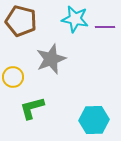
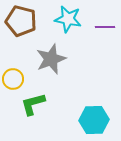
cyan star: moved 7 px left
yellow circle: moved 2 px down
green L-shape: moved 1 px right, 4 px up
